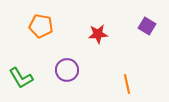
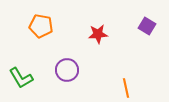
orange line: moved 1 px left, 4 px down
